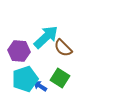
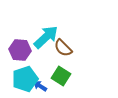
purple hexagon: moved 1 px right, 1 px up
green square: moved 1 px right, 2 px up
